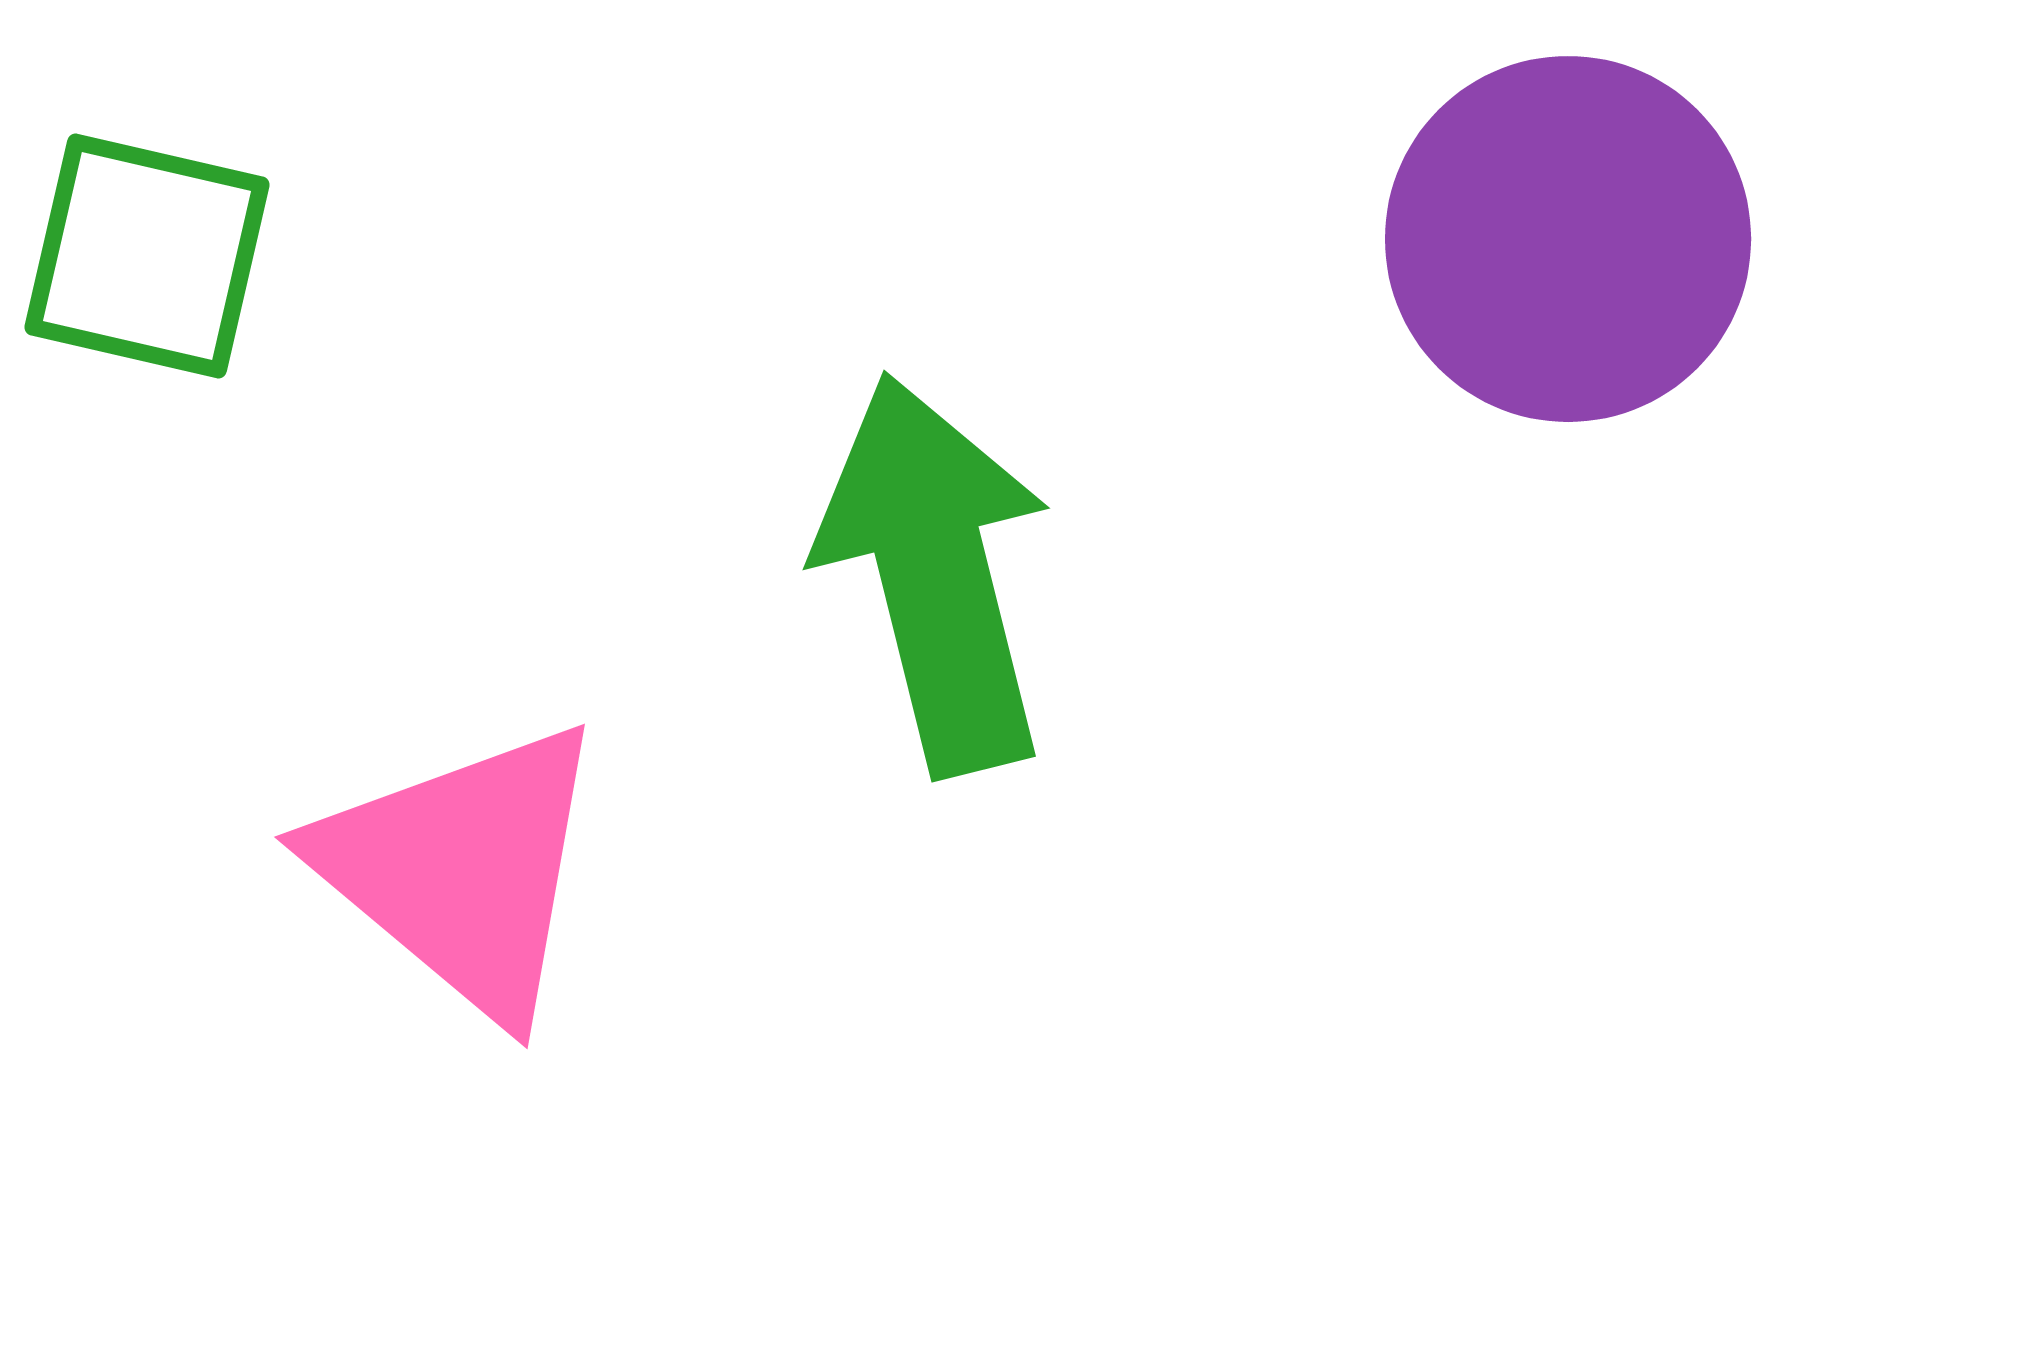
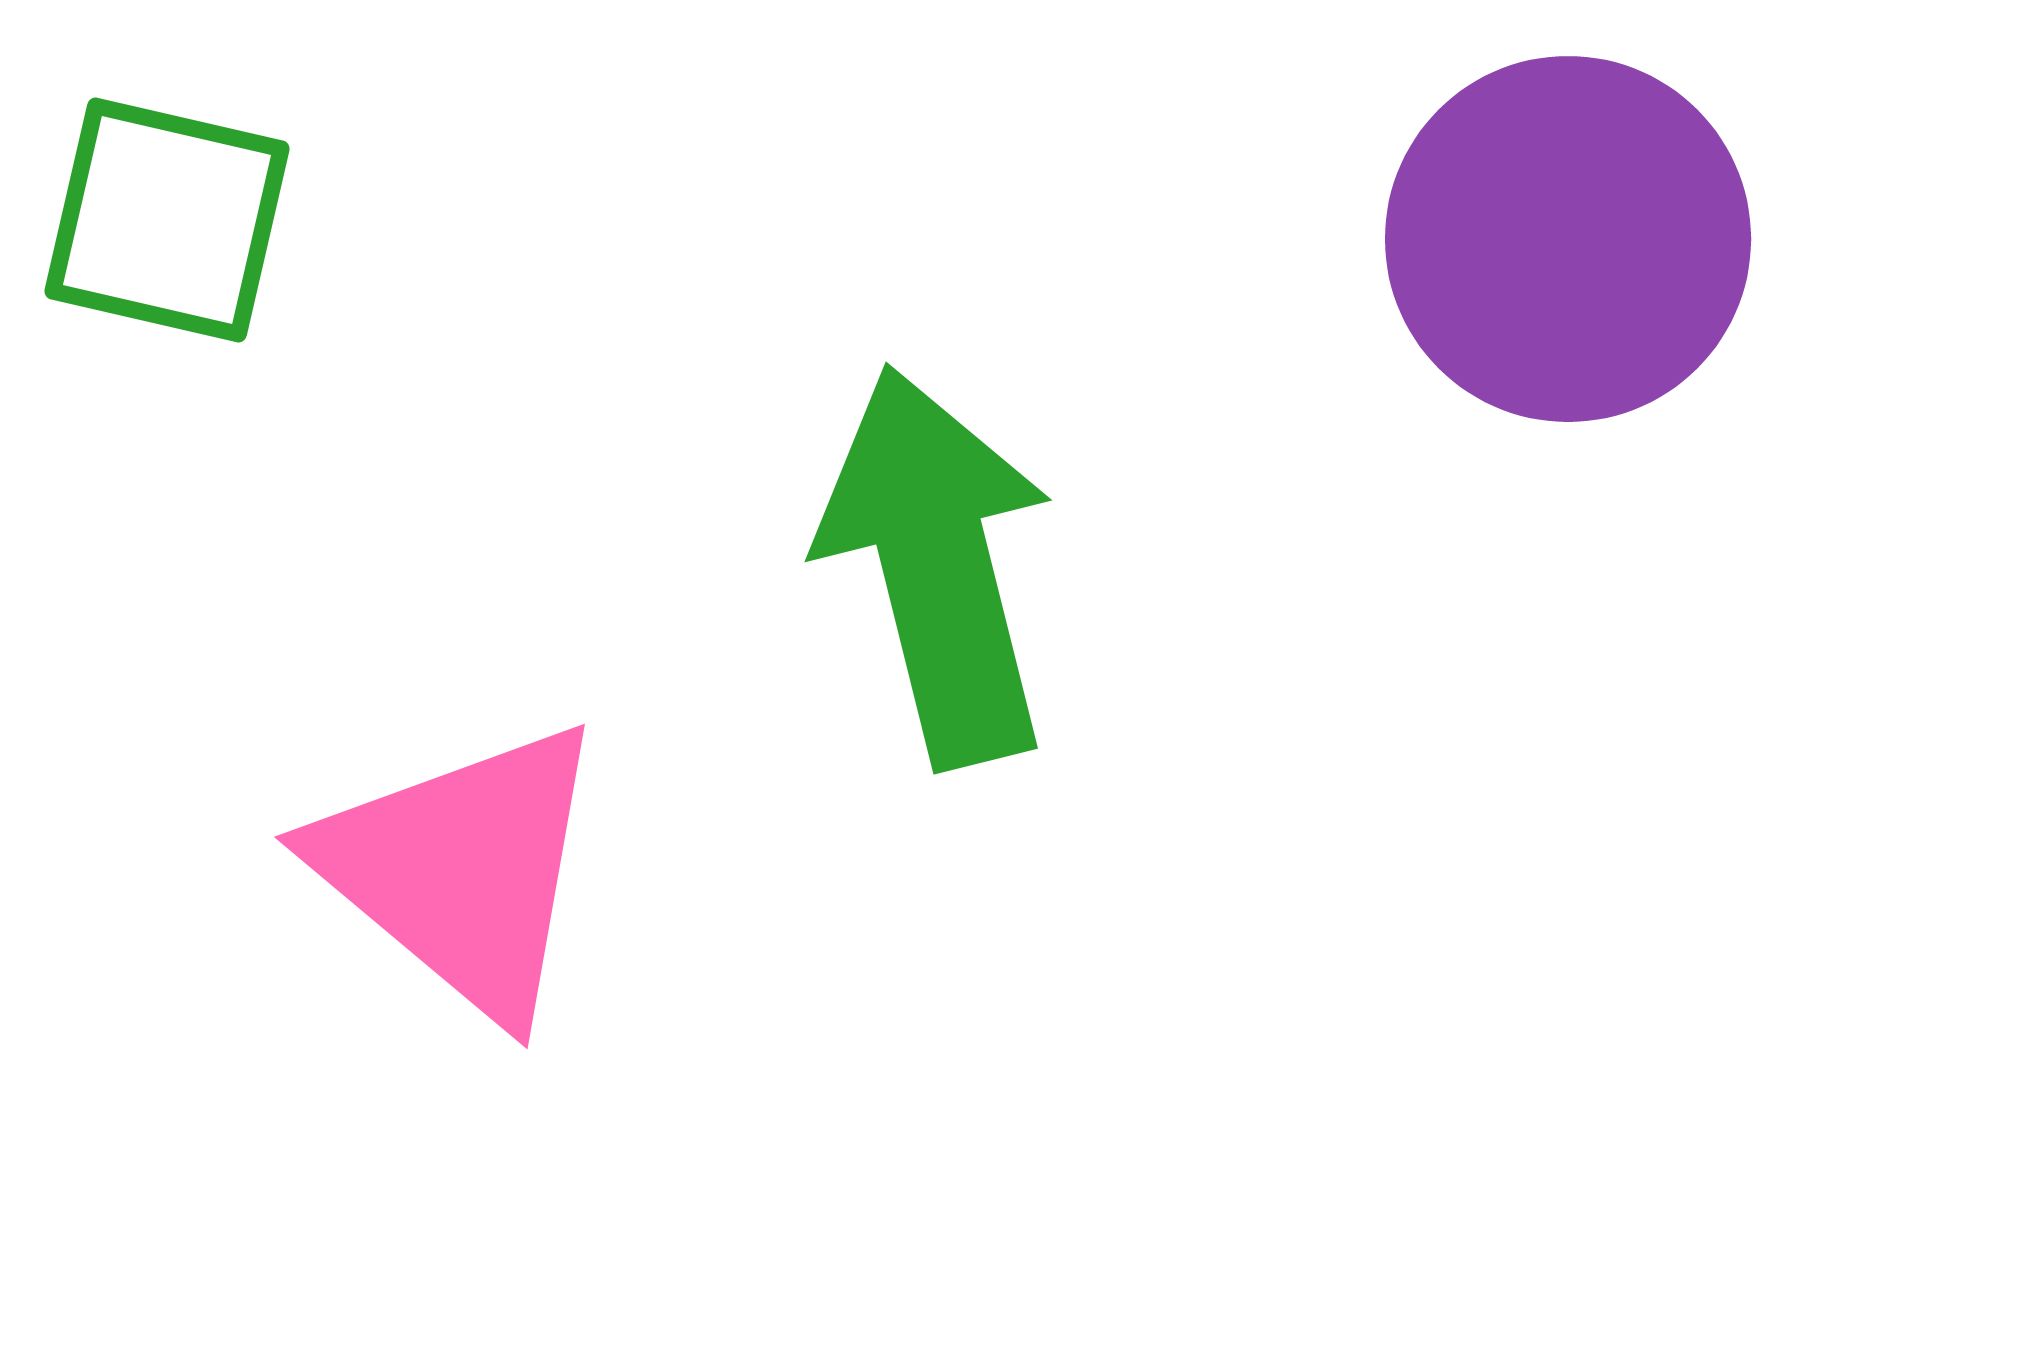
green square: moved 20 px right, 36 px up
green arrow: moved 2 px right, 8 px up
